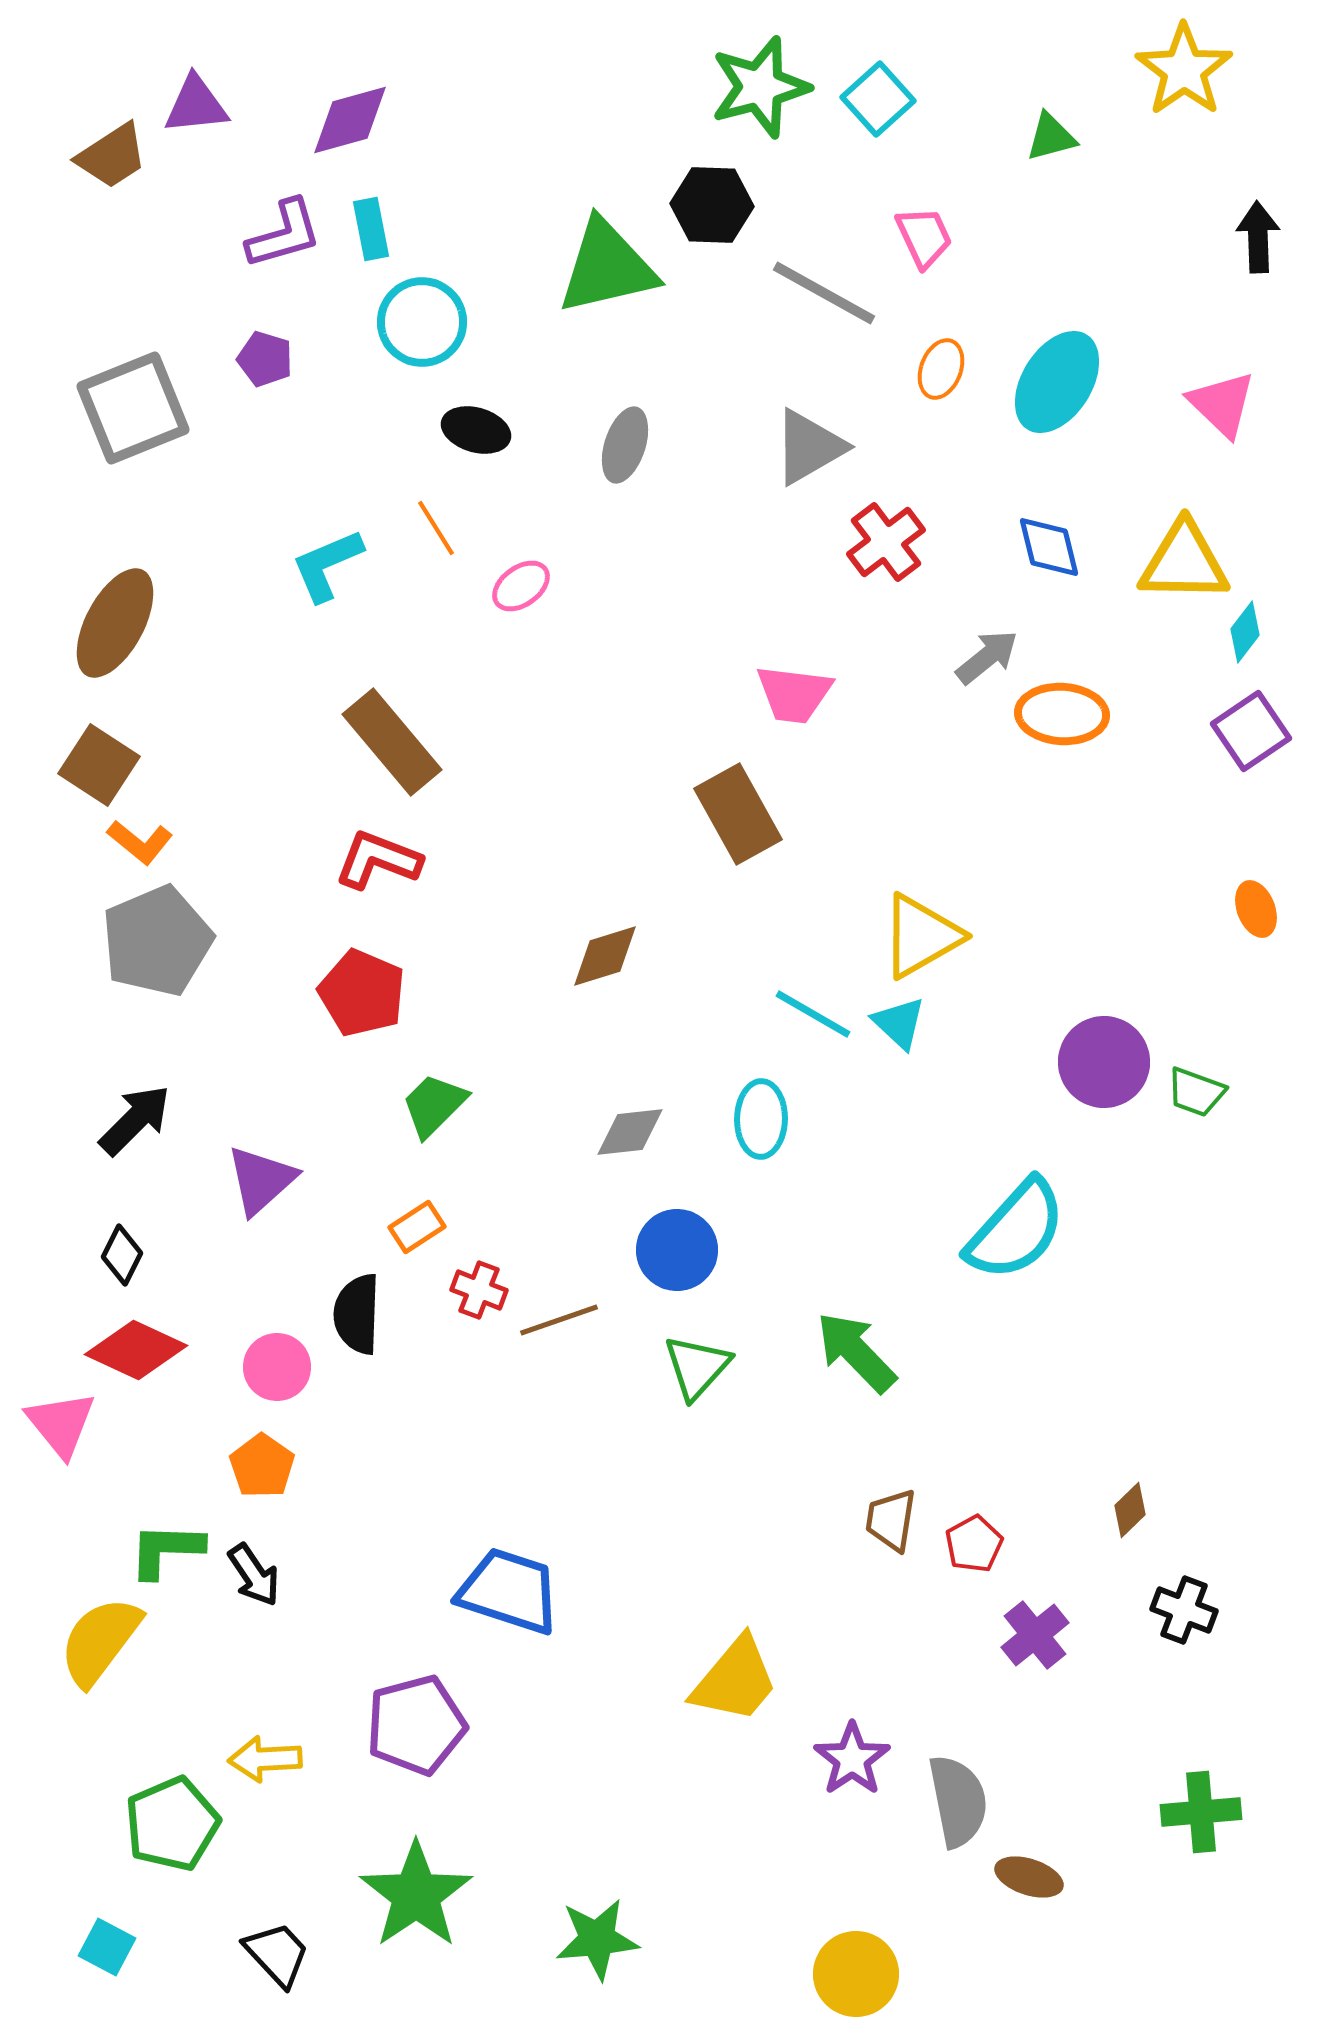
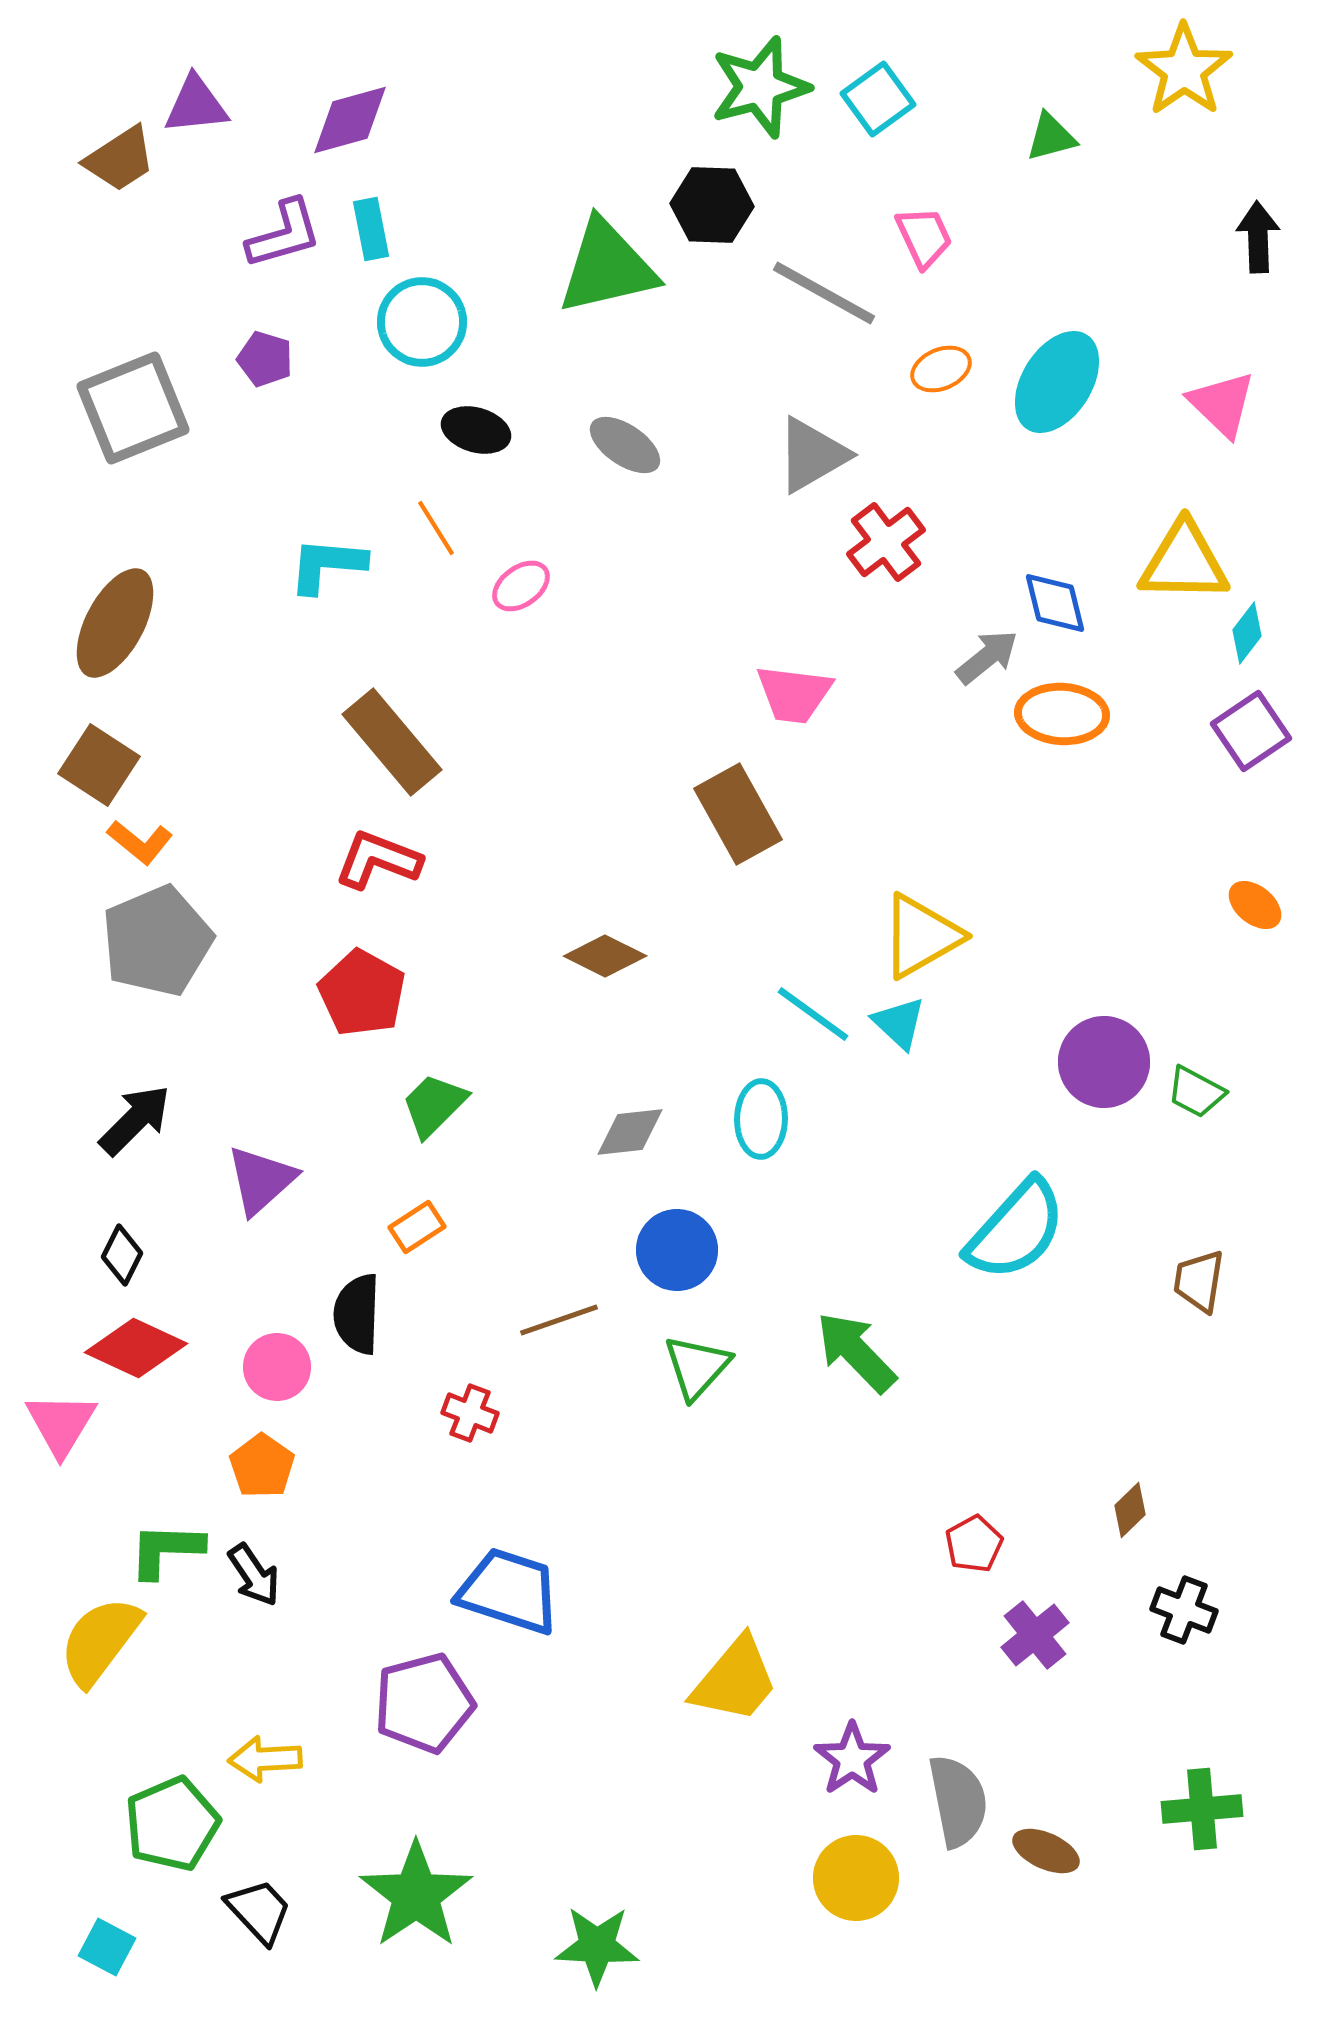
cyan square at (878, 99): rotated 6 degrees clockwise
brown trapezoid at (112, 156): moved 8 px right, 3 px down
orange ellipse at (941, 369): rotated 46 degrees clockwise
gray ellipse at (625, 445): rotated 74 degrees counterclockwise
gray triangle at (809, 447): moved 3 px right, 8 px down
blue diamond at (1049, 547): moved 6 px right, 56 px down
cyan L-shape at (327, 565): rotated 28 degrees clockwise
cyan diamond at (1245, 632): moved 2 px right, 1 px down
orange ellipse at (1256, 909): moved 1 px left, 4 px up; rotated 30 degrees counterclockwise
brown diamond at (605, 956): rotated 44 degrees clockwise
red pentagon at (362, 993): rotated 6 degrees clockwise
cyan line at (813, 1014): rotated 6 degrees clockwise
green trapezoid at (1196, 1092): rotated 8 degrees clockwise
red cross at (479, 1290): moved 9 px left, 123 px down
red diamond at (136, 1350): moved 2 px up
pink triangle at (61, 1424): rotated 10 degrees clockwise
brown trapezoid at (891, 1520): moved 308 px right, 239 px up
purple pentagon at (416, 1725): moved 8 px right, 22 px up
green cross at (1201, 1812): moved 1 px right, 3 px up
brown ellipse at (1029, 1877): moved 17 px right, 26 px up; rotated 6 degrees clockwise
green star at (597, 1939): moved 7 px down; rotated 8 degrees clockwise
black trapezoid at (277, 1954): moved 18 px left, 43 px up
yellow circle at (856, 1974): moved 96 px up
